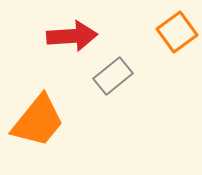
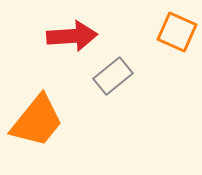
orange square: rotated 30 degrees counterclockwise
orange trapezoid: moved 1 px left
